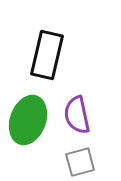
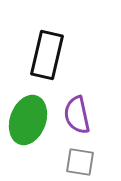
gray square: rotated 24 degrees clockwise
